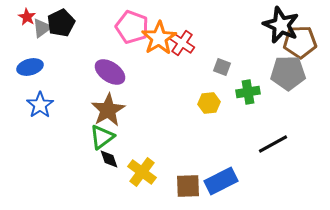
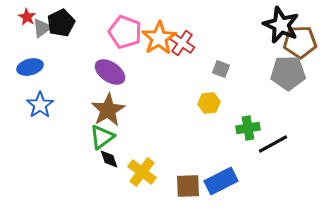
pink pentagon: moved 7 px left, 5 px down
gray square: moved 1 px left, 2 px down
green cross: moved 36 px down
